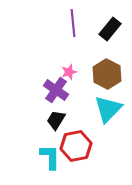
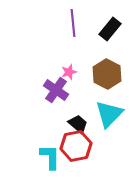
cyan triangle: moved 1 px right, 5 px down
black trapezoid: moved 22 px right, 4 px down; rotated 100 degrees clockwise
